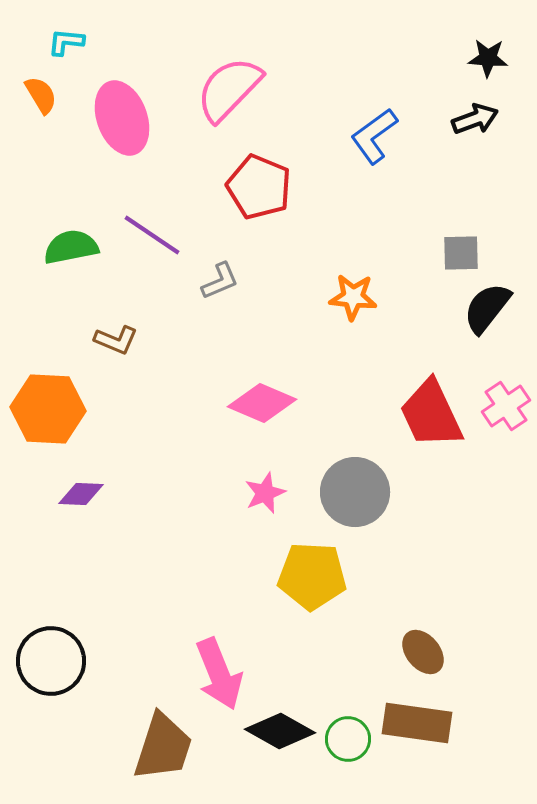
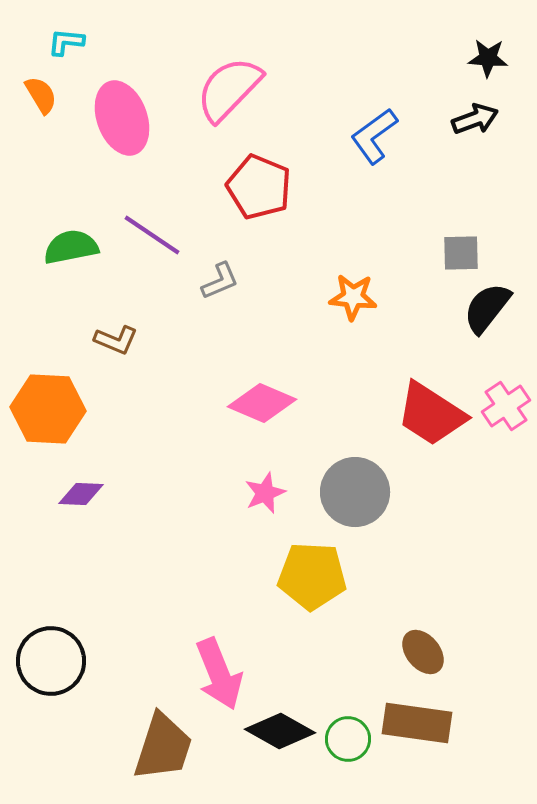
red trapezoid: rotated 32 degrees counterclockwise
